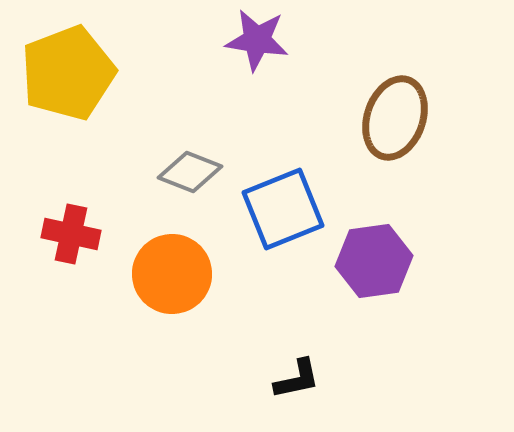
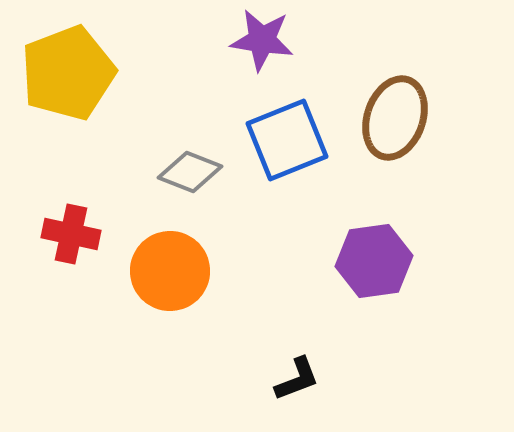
purple star: moved 5 px right
blue square: moved 4 px right, 69 px up
orange circle: moved 2 px left, 3 px up
black L-shape: rotated 9 degrees counterclockwise
